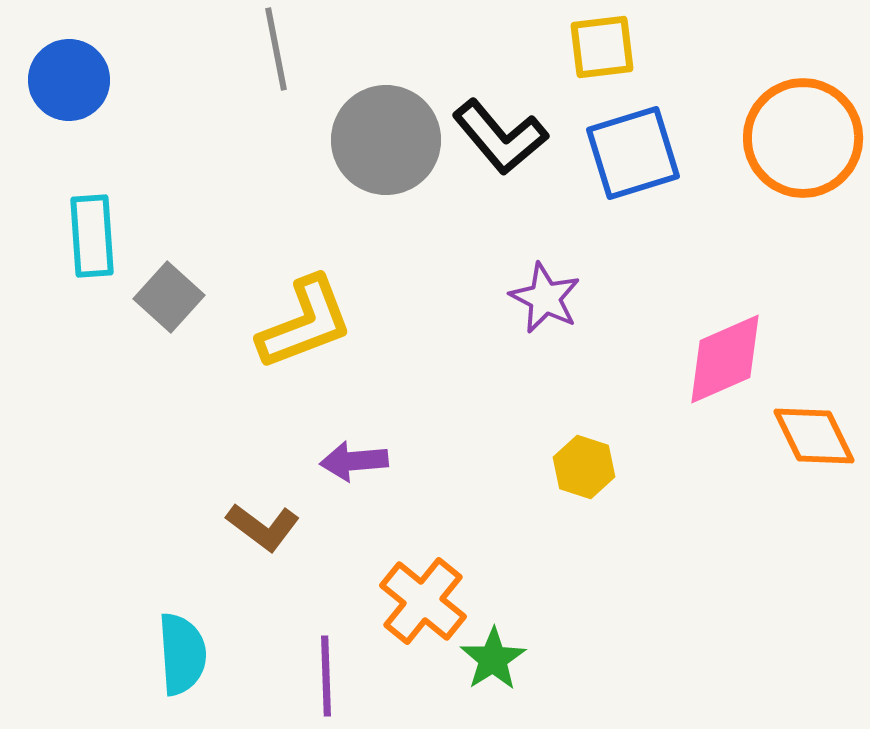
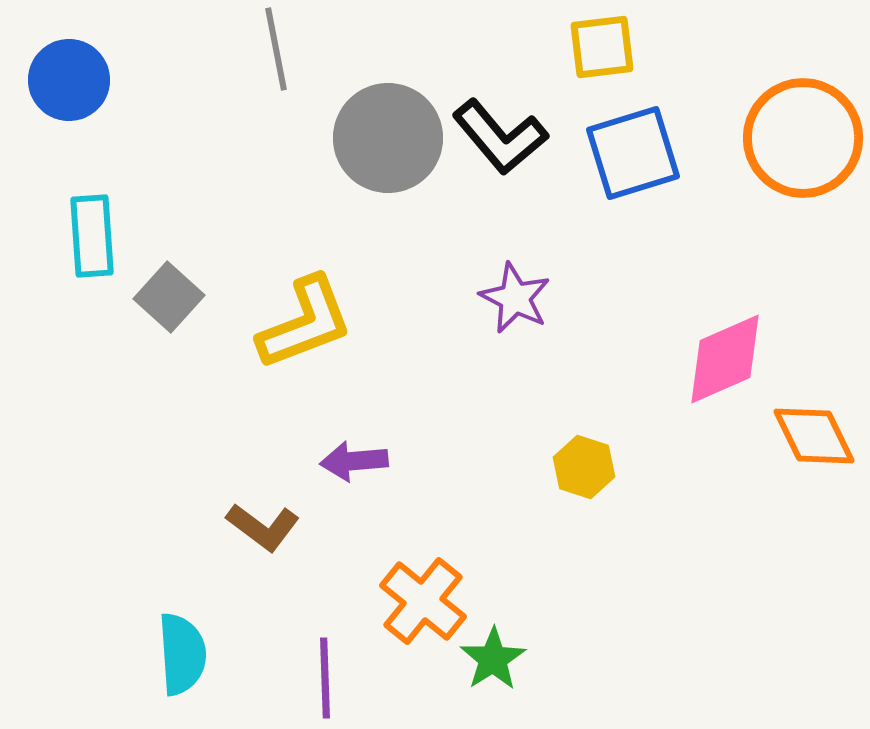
gray circle: moved 2 px right, 2 px up
purple star: moved 30 px left
purple line: moved 1 px left, 2 px down
